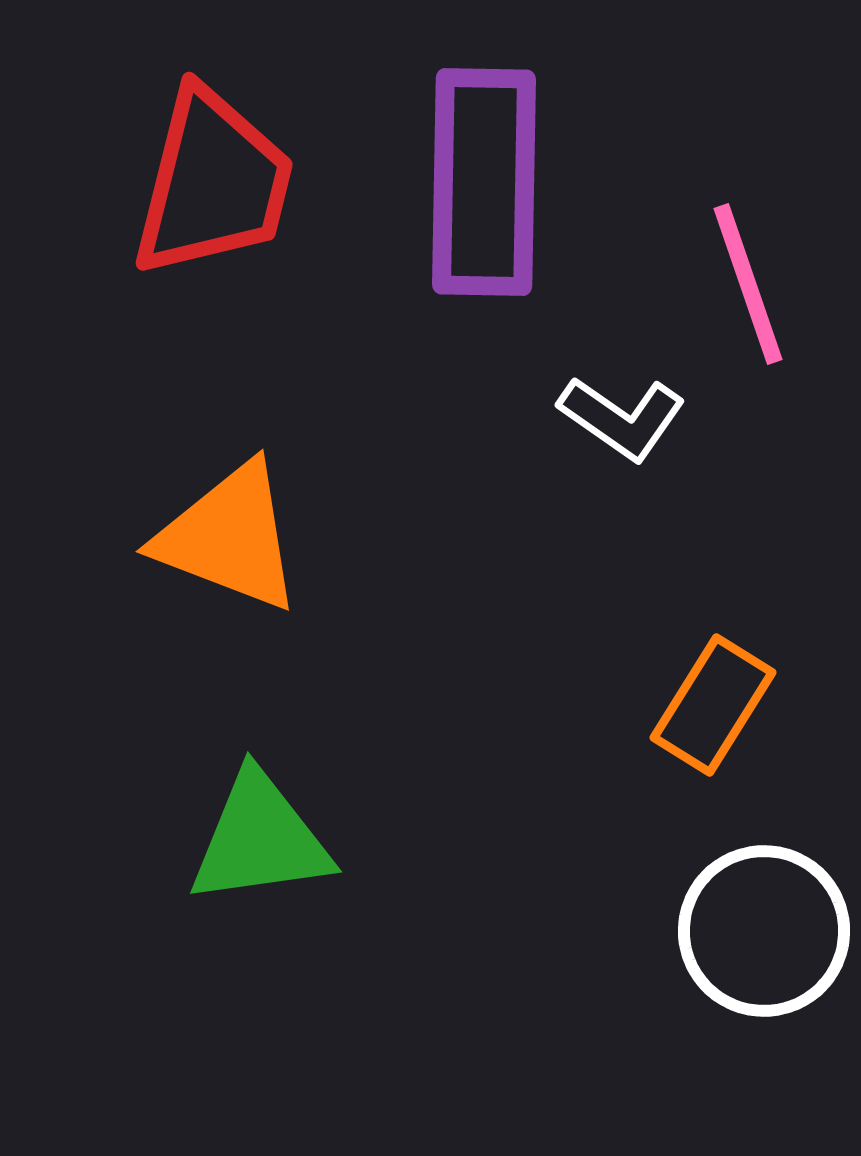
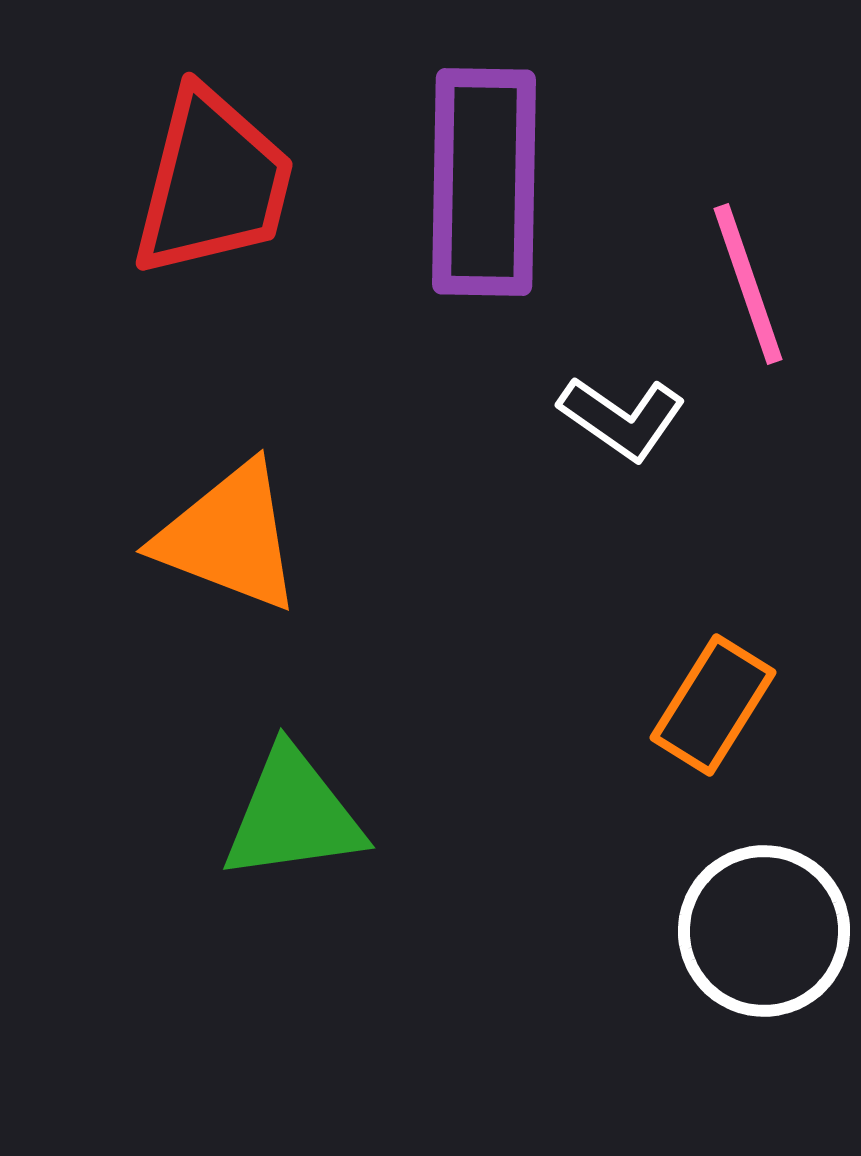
green triangle: moved 33 px right, 24 px up
